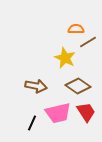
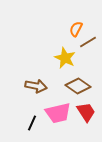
orange semicircle: rotated 63 degrees counterclockwise
